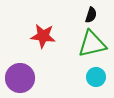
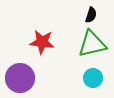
red star: moved 1 px left, 6 px down
cyan circle: moved 3 px left, 1 px down
